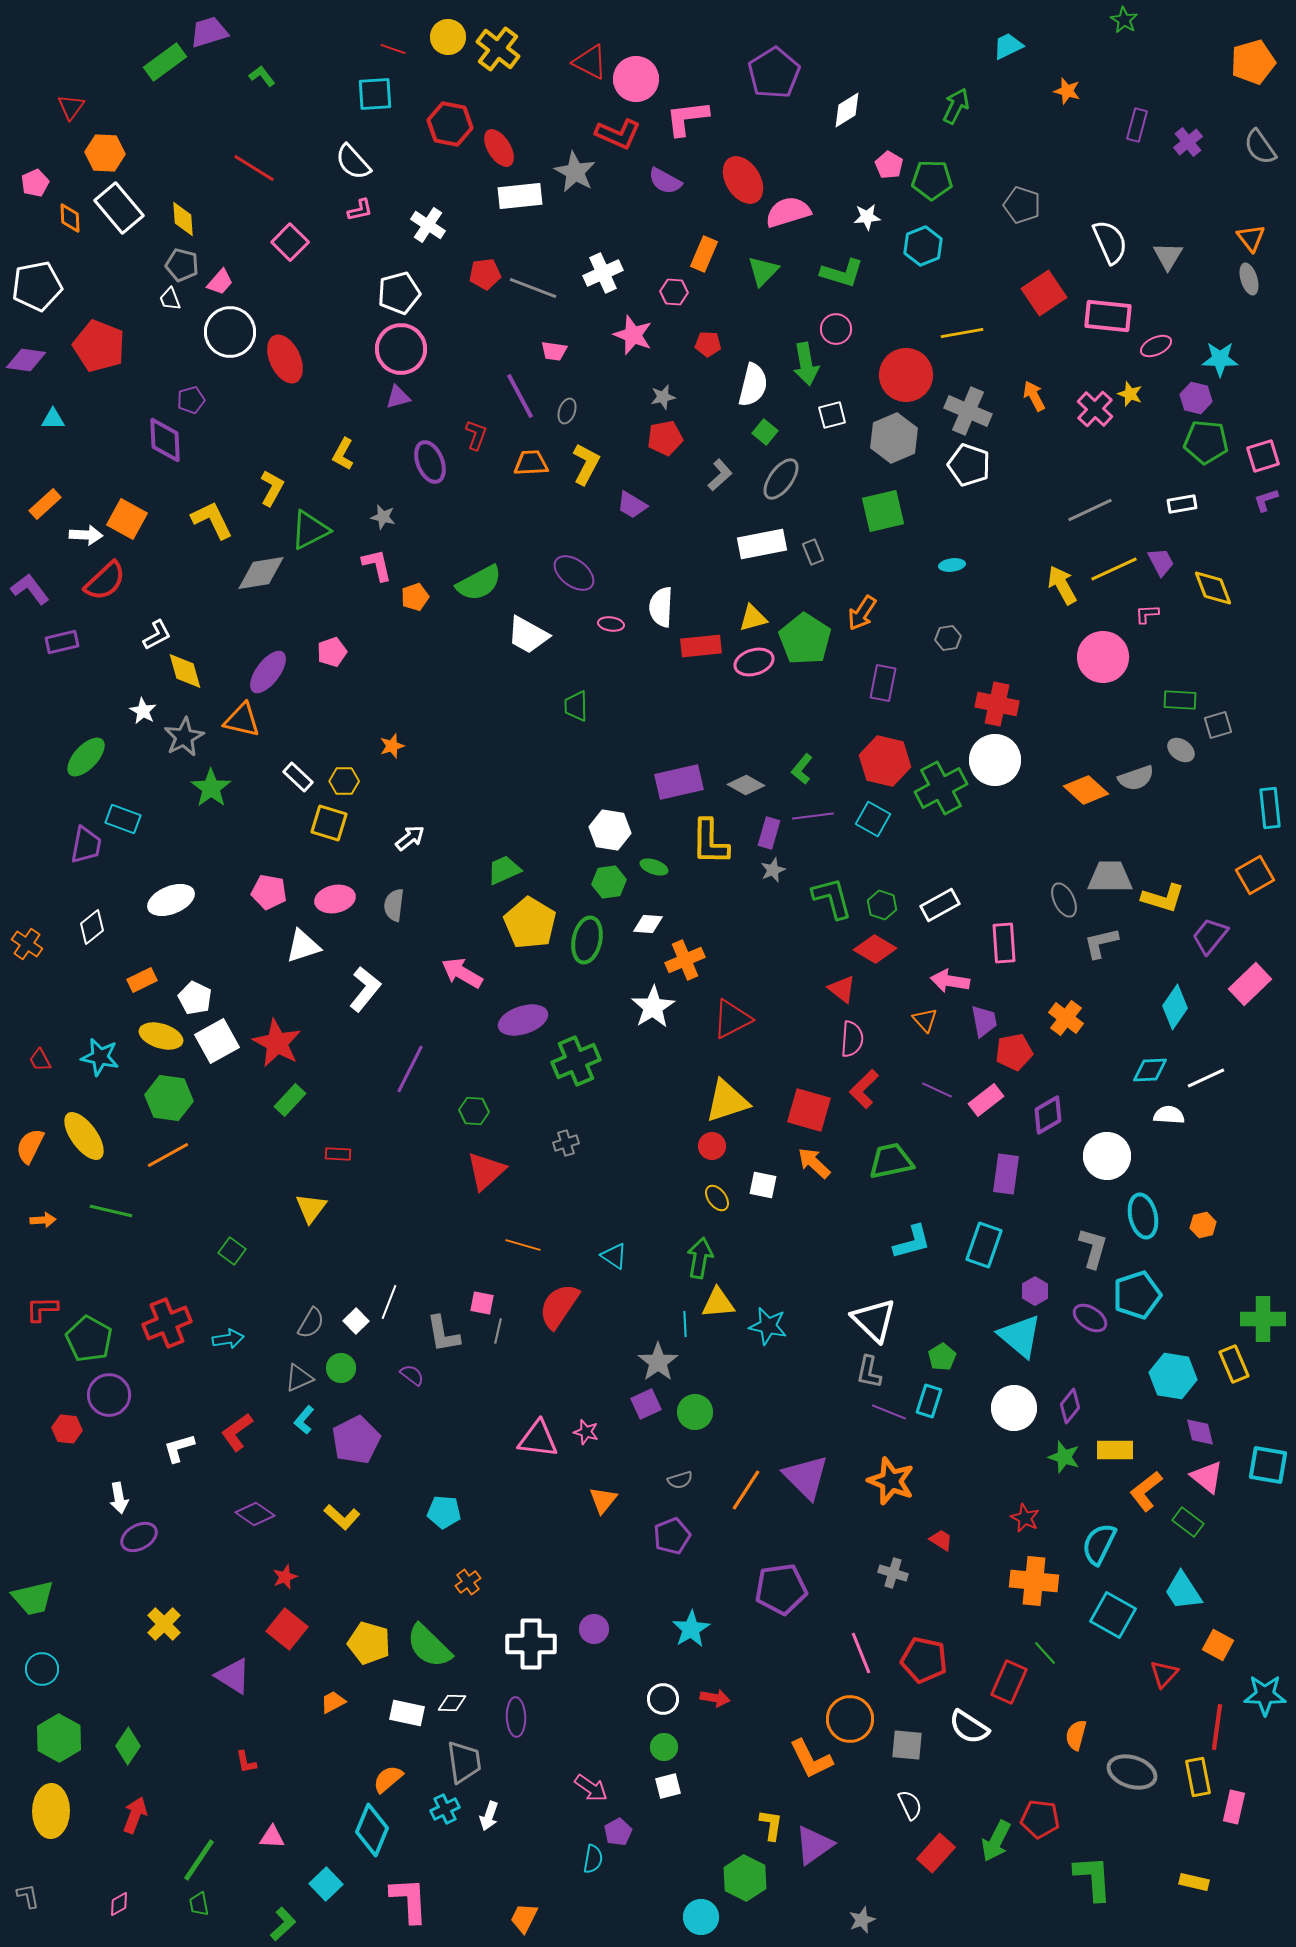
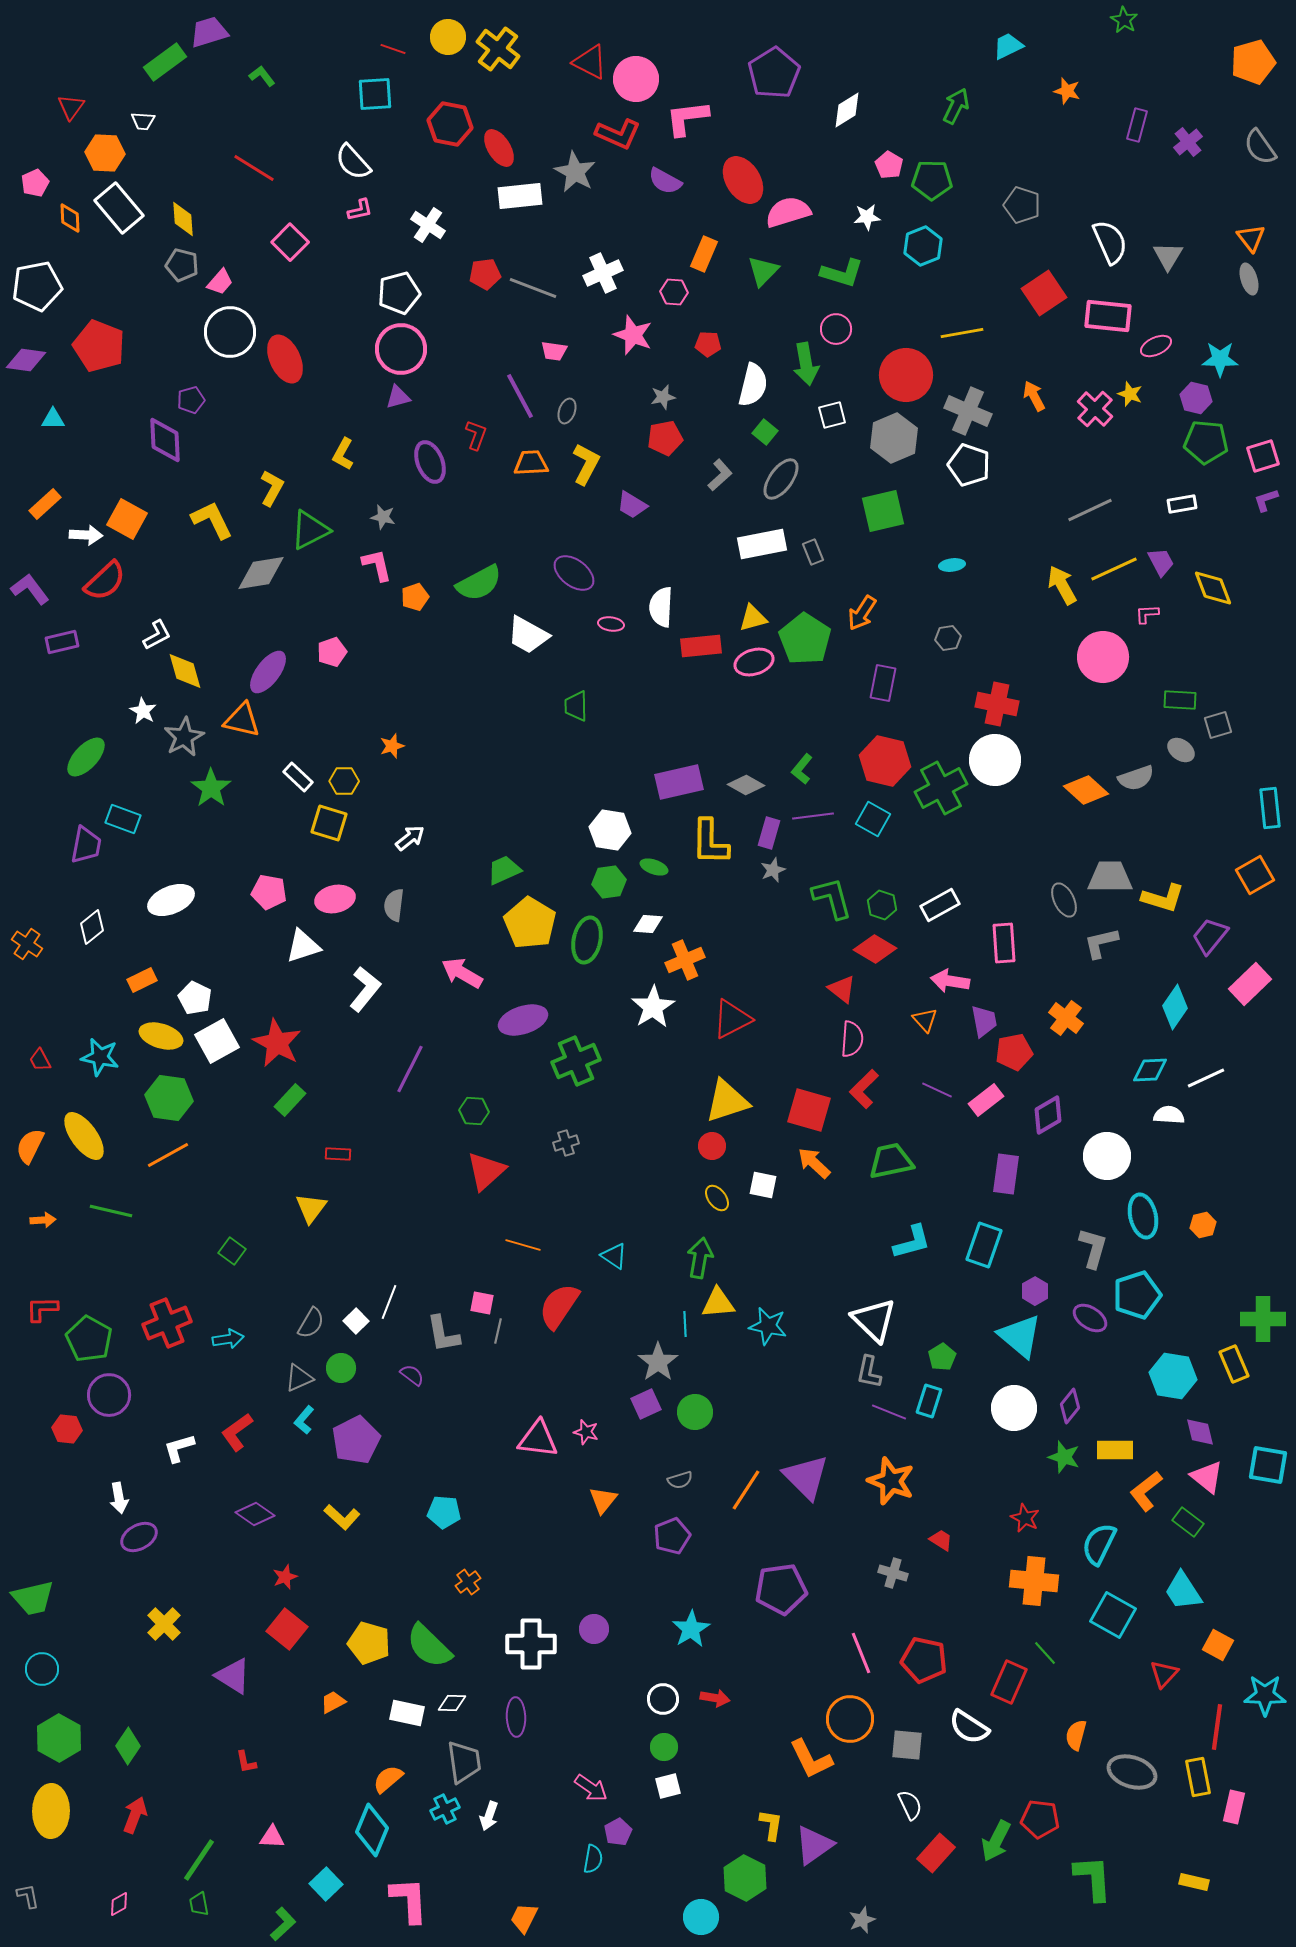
white trapezoid at (170, 299): moved 27 px left, 178 px up; rotated 65 degrees counterclockwise
